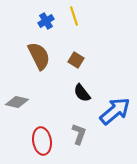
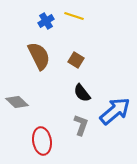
yellow line: rotated 54 degrees counterclockwise
gray diamond: rotated 30 degrees clockwise
gray L-shape: moved 2 px right, 9 px up
